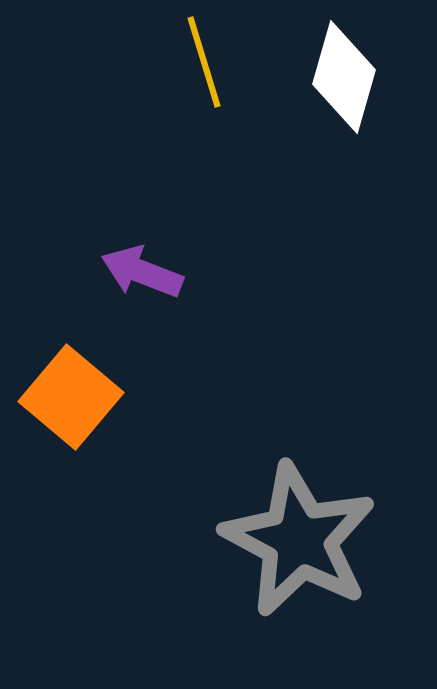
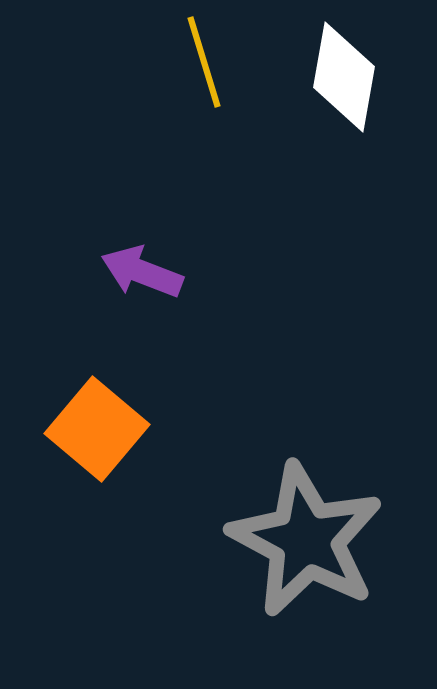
white diamond: rotated 6 degrees counterclockwise
orange square: moved 26 px right, 32 px down
gray star: moved 7 px right
